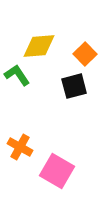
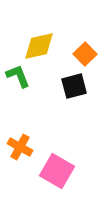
yellow diamond: rotated 8 degrees counterclockwise
green L-shape: moved 1 px right, 1 px down; rotated 12 degrees clockwise
